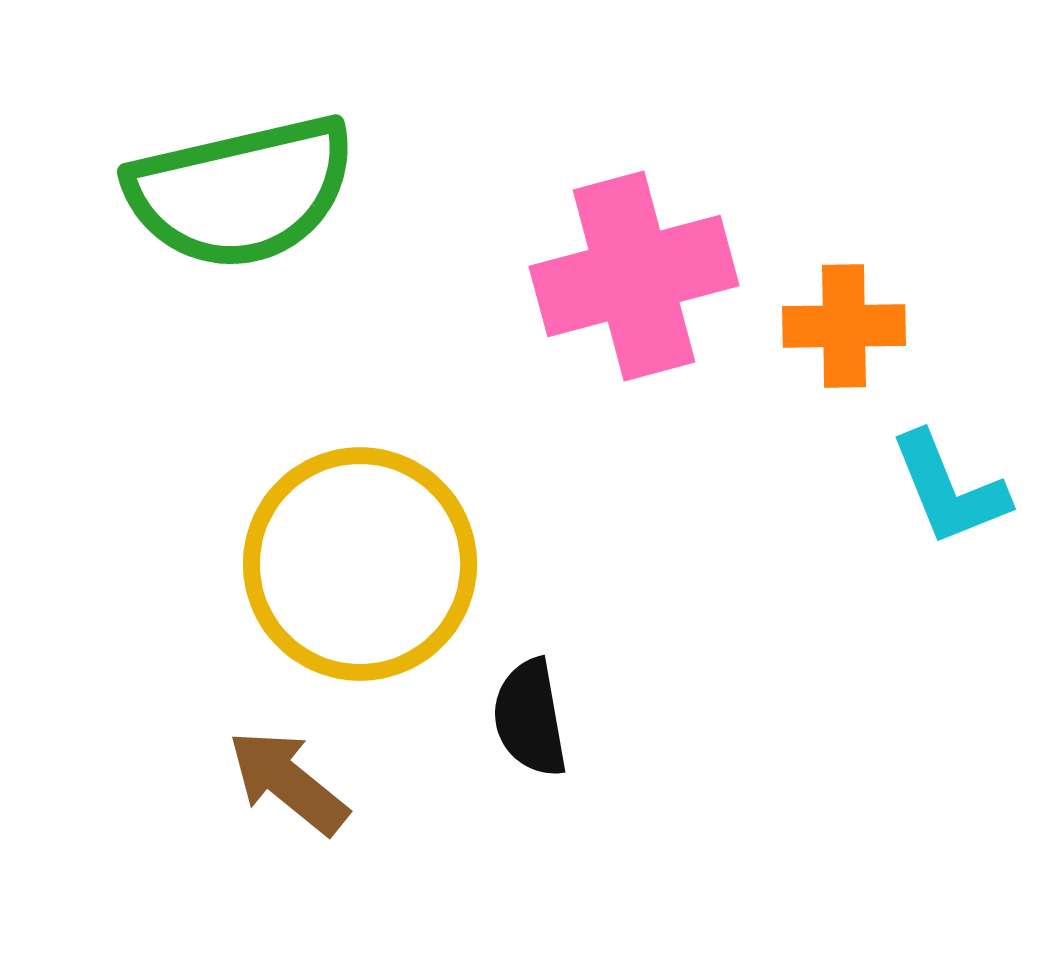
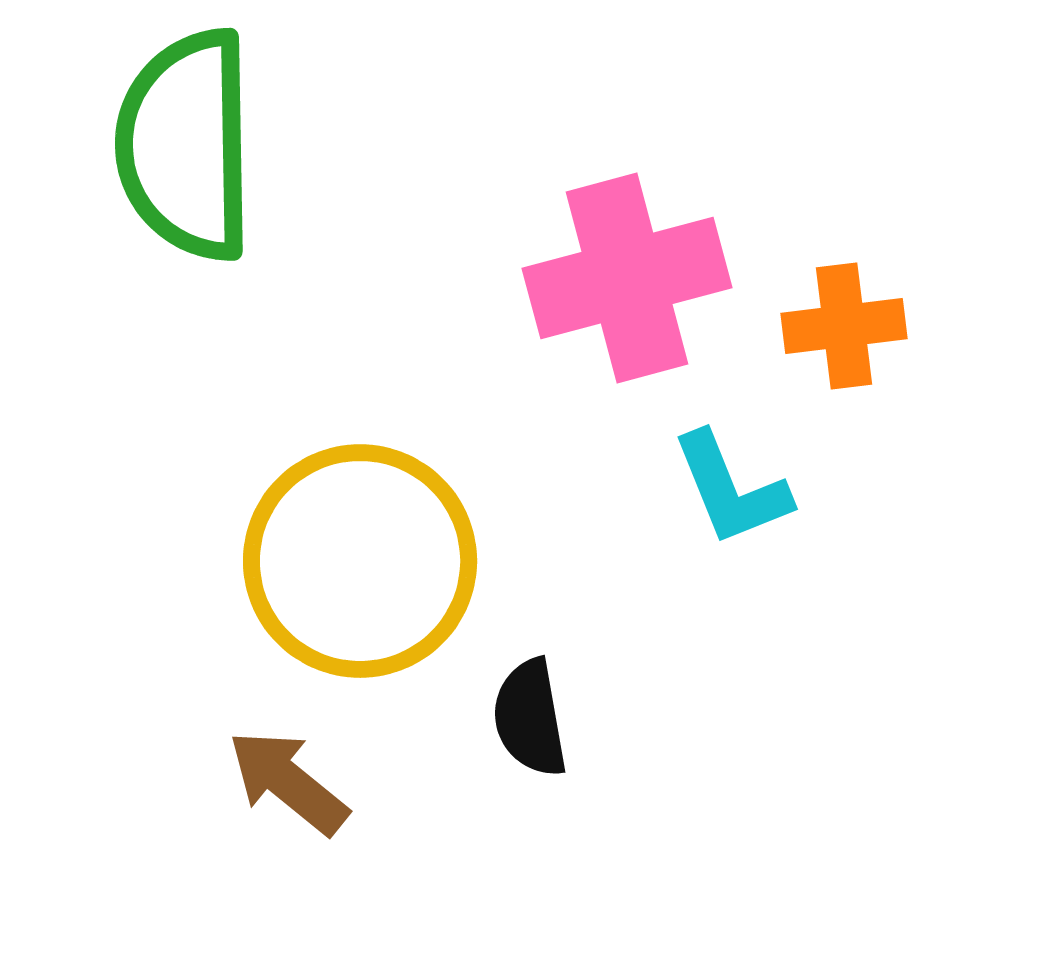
green semicircle: moved 55 px left, 47 px up; rotated 102 degrees clockwise
pink cross: moved 7 px left, 2 px down
orange cross: rotated 6 degrees counterclockwise
cyan L-shape: moved 218 px left
yellow circle: moved 3 px up
